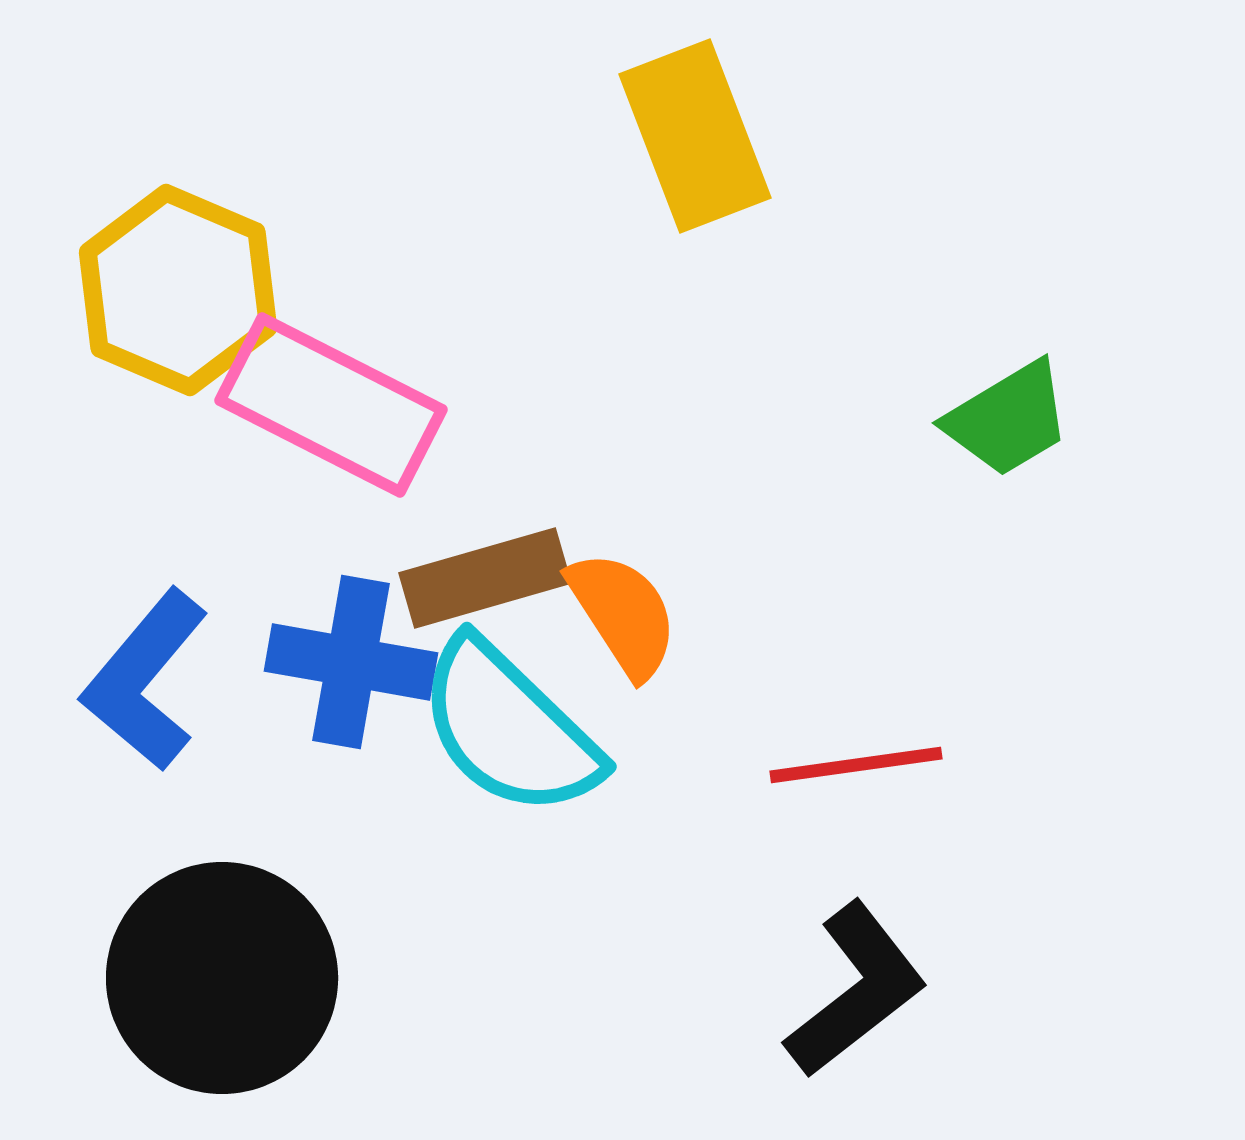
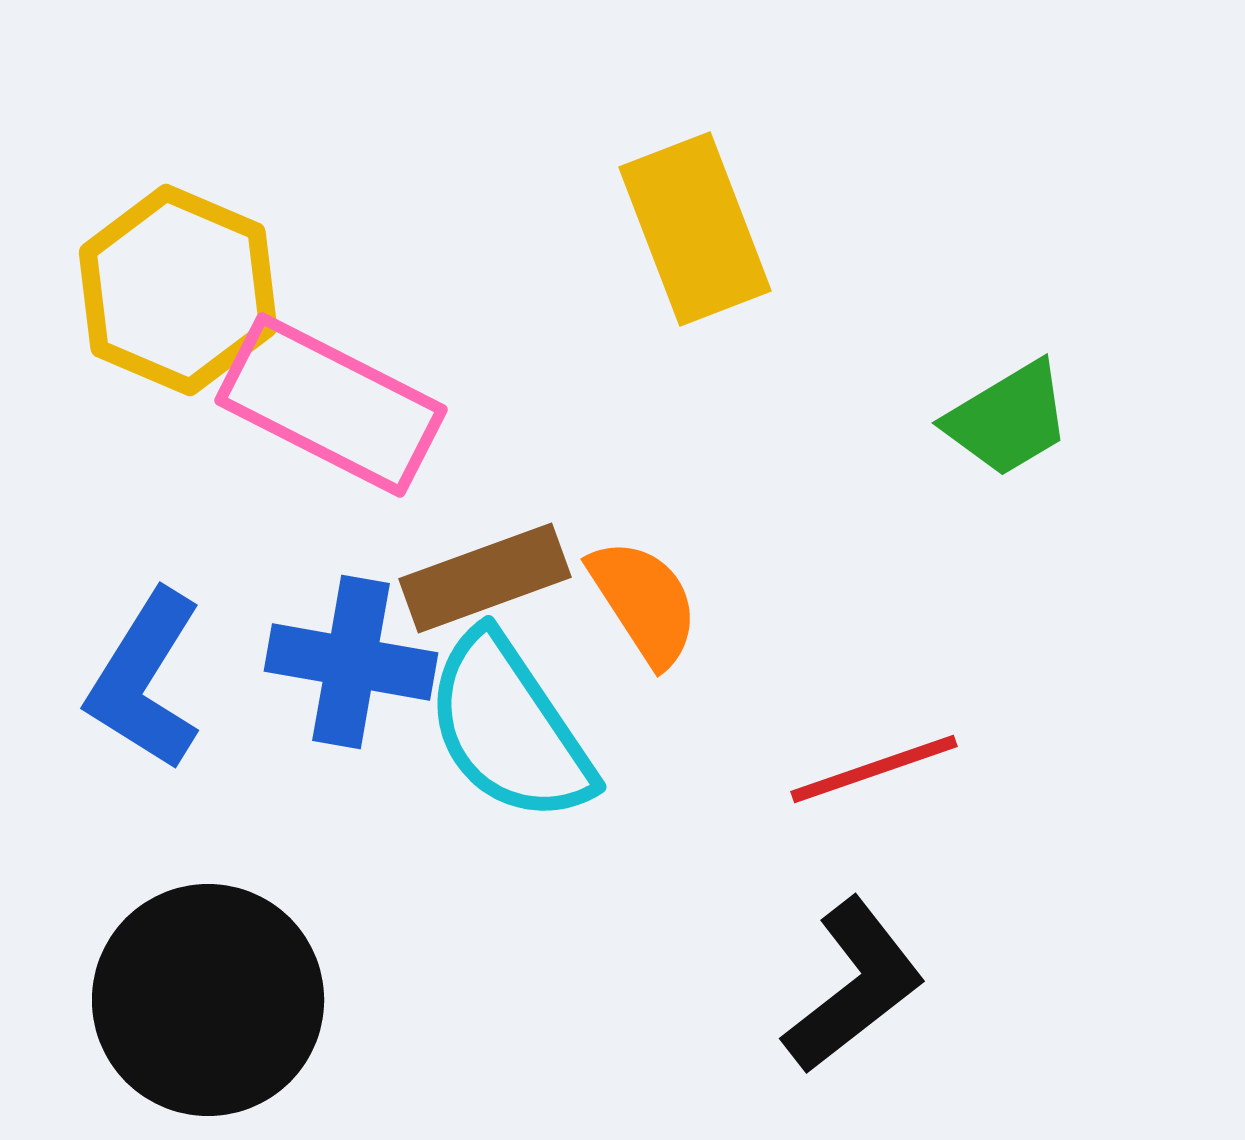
yellow rectangle: moved 93 px down
brown rectangle: rotated 4 degrees counterclockwise
orange semicircle: moved 21 px right, 12 px up
blue L-shape: rotated 8 degrees counterclockwise
cyan semicircle: rotated 12 degrees clockwise
red line: moved 18 px right, 4 px down; rotated 11 degrees counterclockwise
black circle: moved 14 px left, 22 px down
black L-shape: moved 2 px left, 4 px up
